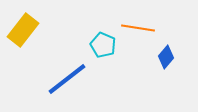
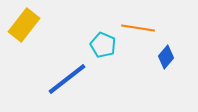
yellow rectangle: moved 1 px right, 5 px up
